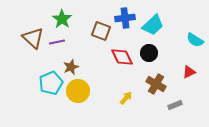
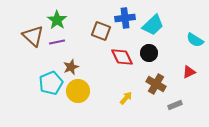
green star: moved 5 px left, 1 px down
brown triangle: moved 2 px up
